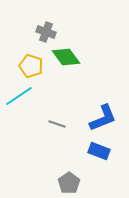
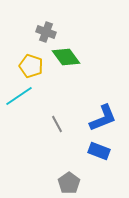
gray line: rotated 42 degrees clockwise
